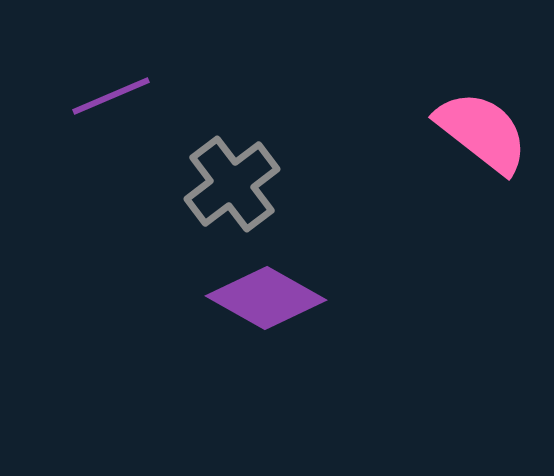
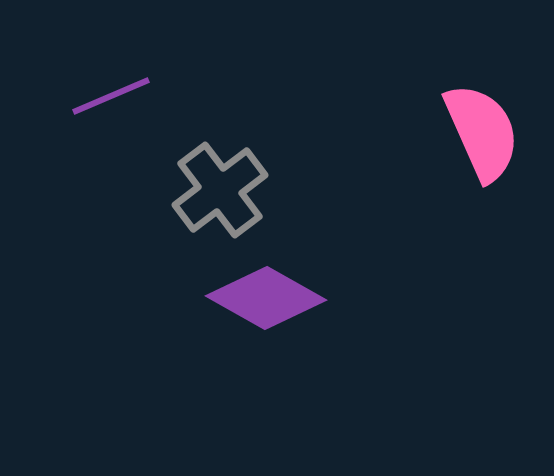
pink semicircle: rotated 28 degrees clockwise
gray cross: moved 12 px left, 6 px down
